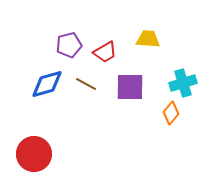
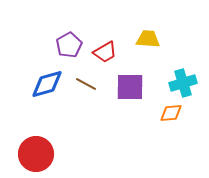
purple pentagon: rotated 15 degrees counterclockwise
orange diamond: rotated 45 degrees clockwise
red circle: moved 2 px right
